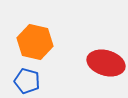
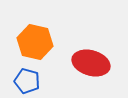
red ellipse: moved 15 px left
